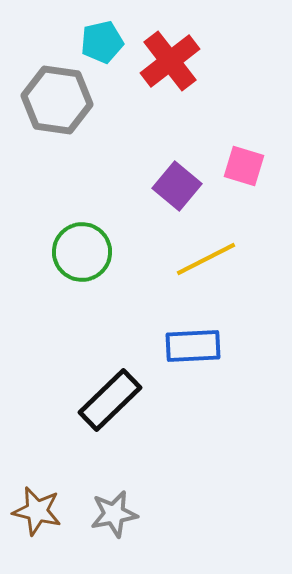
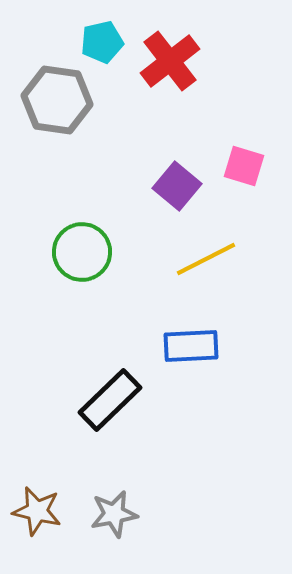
blue rectangle: moved 2 px left
